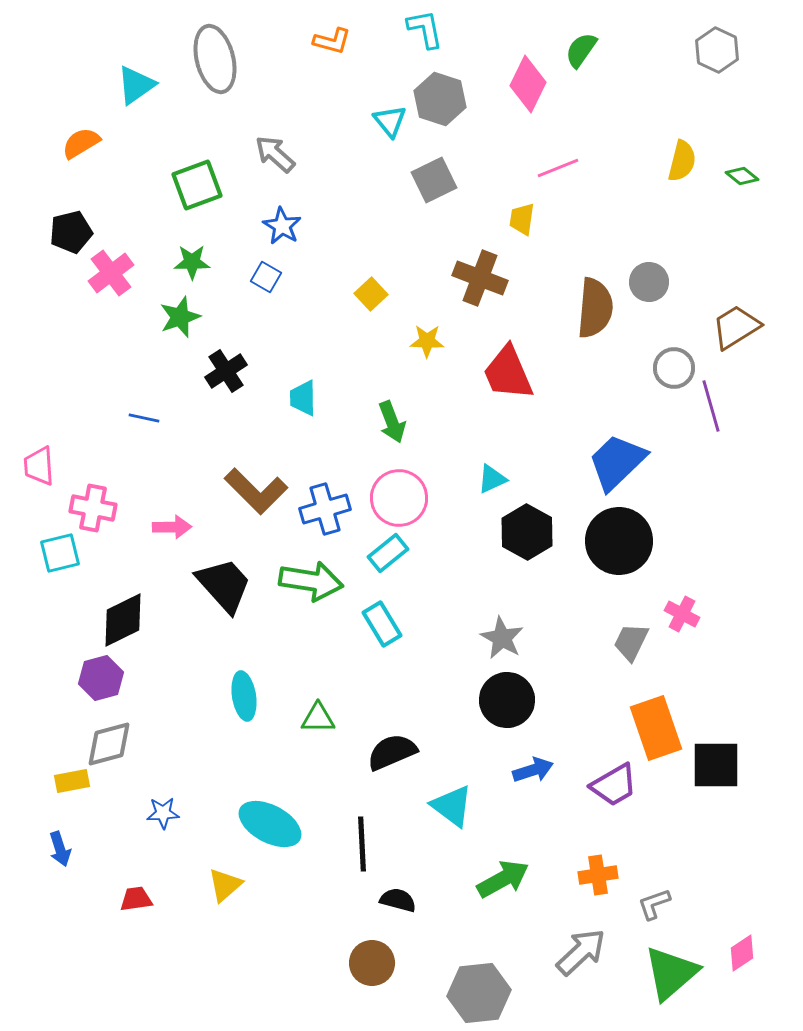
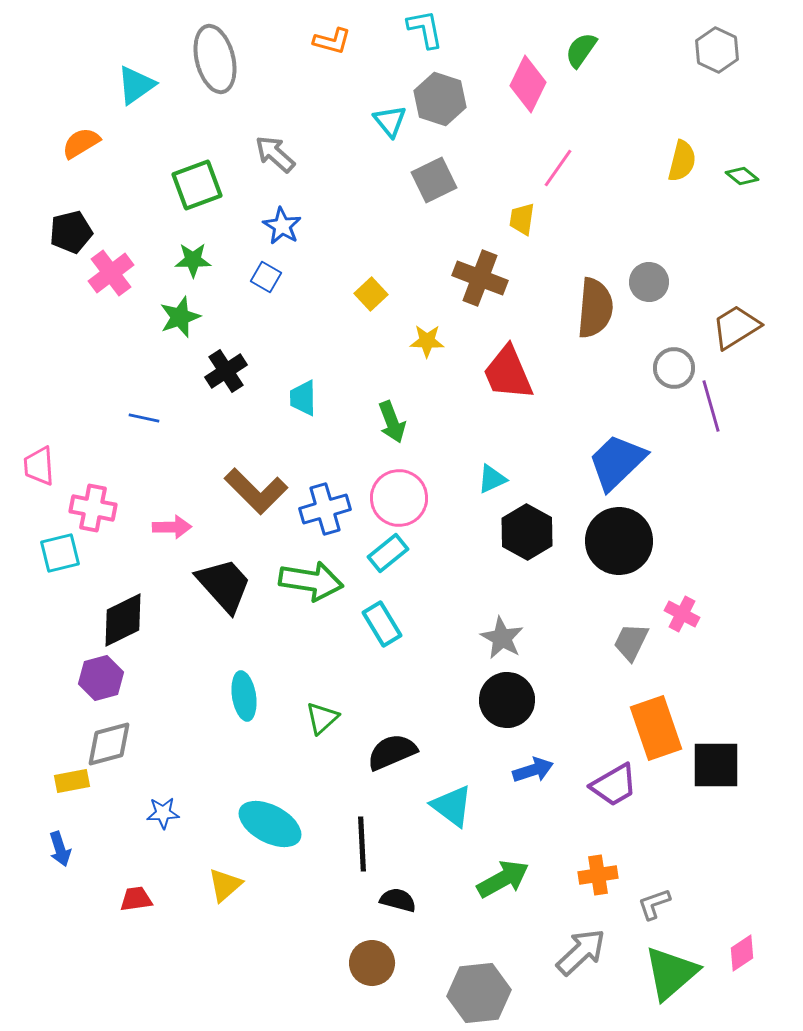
pink line at (558, 168): rotated 33 degrees counterclockwise
green star at (192, 262): moved 1 px right, 2 px up
green triangle at (318, 718): moved 4 px right; rotated 42 degrees counterclockwise
